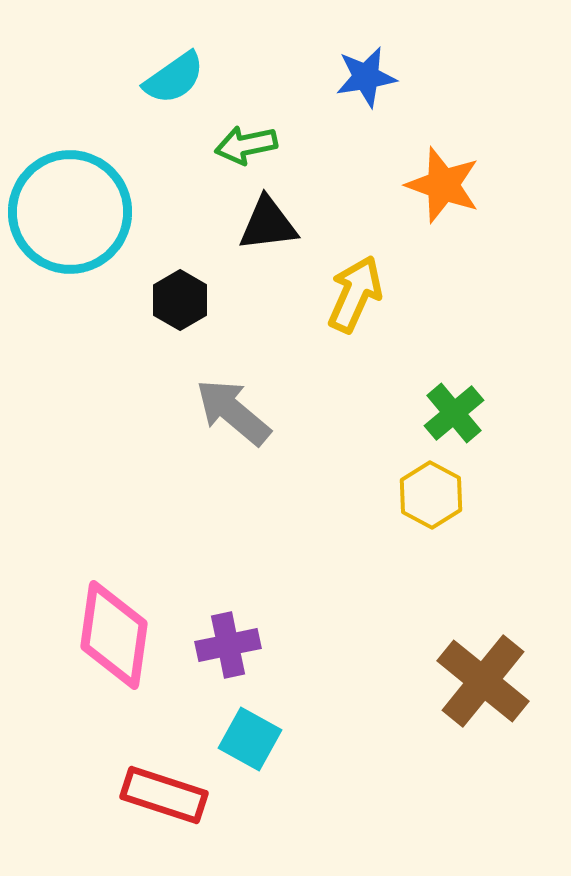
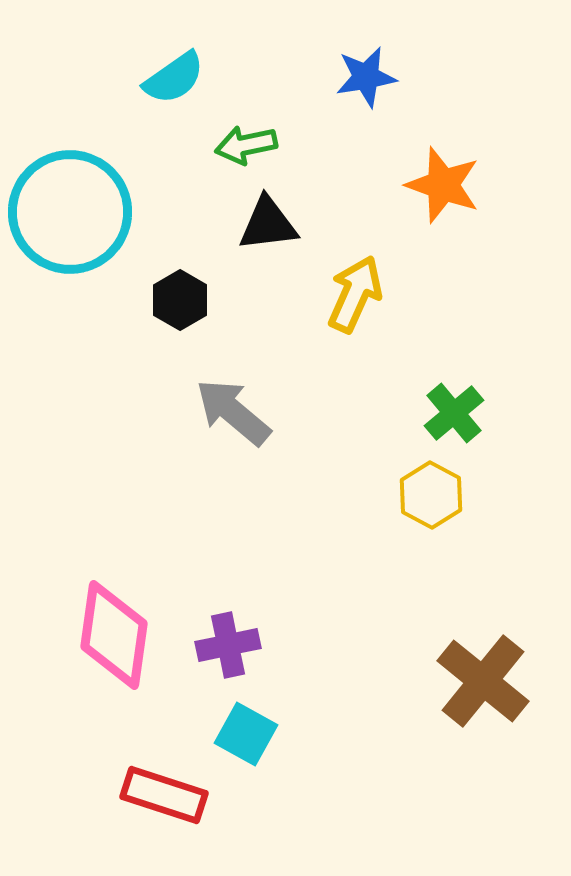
cyan square: moved 4 px left, 5 px up
